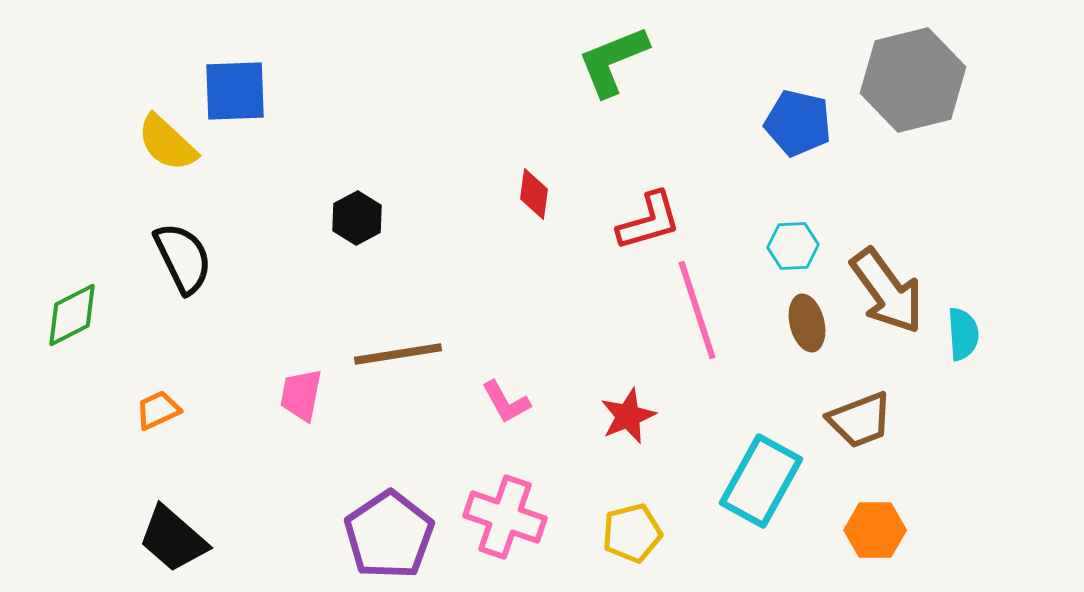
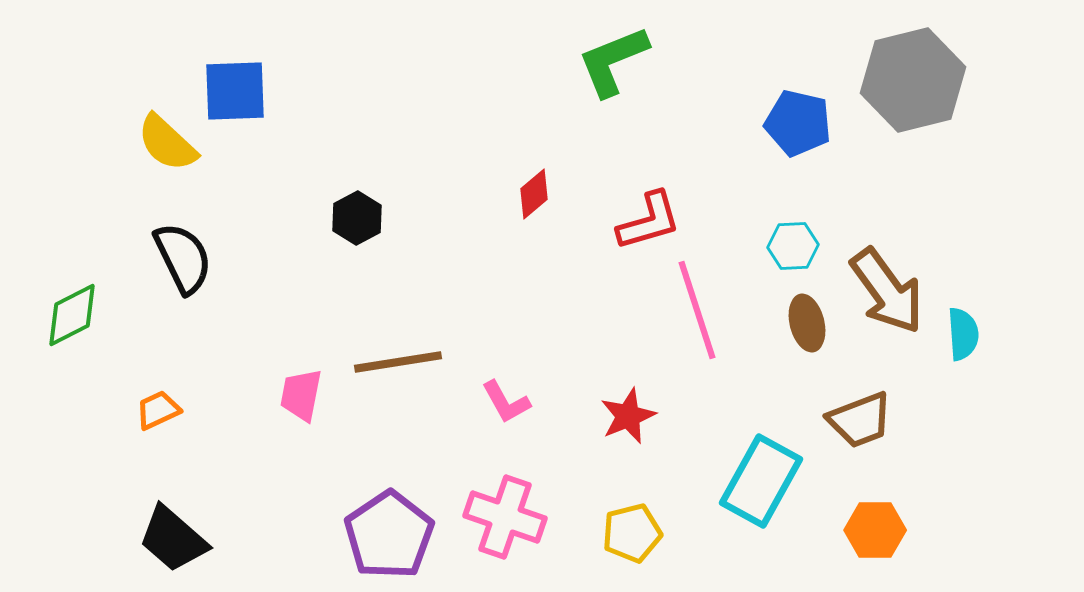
red diamond: rotated 42 degrees clockwise
brown line: moved 8 px down
